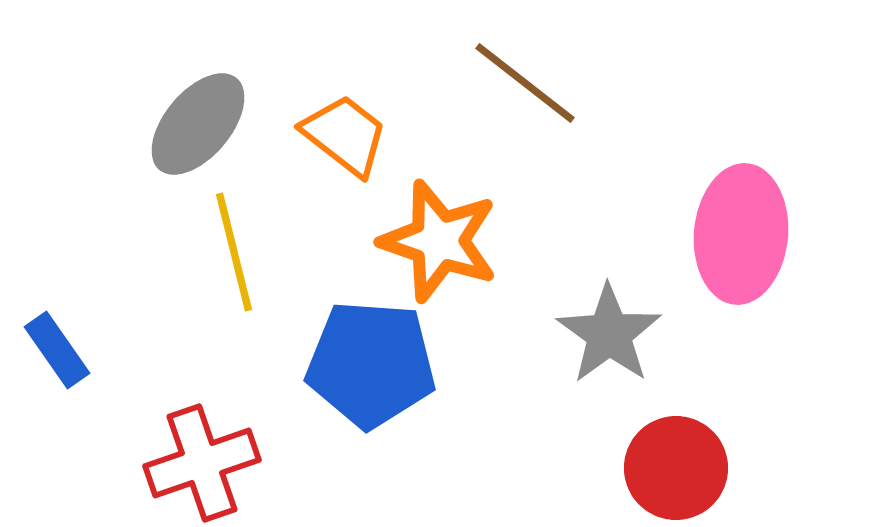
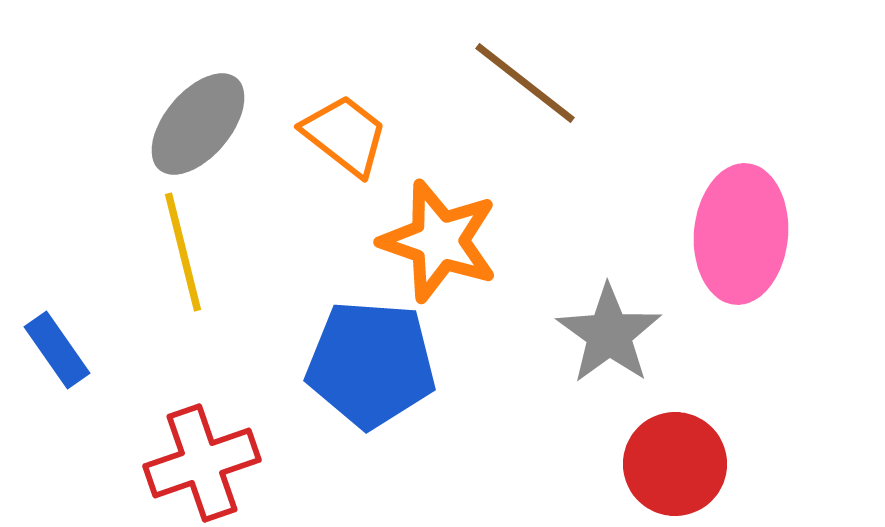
yellow line: moved 51 px left
red circle: moved 1 px left, 4 px up
